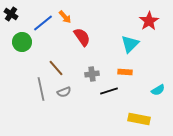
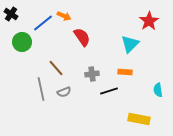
orange arrow: moved 1 px left, 1 px up; rotated 24 degrees counterclockwise
cyan semicircle: rotated 112 degrees clockwise
